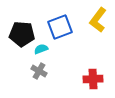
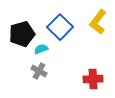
yellow L-shape: moved 2 px down
blue square: rotated 25 degrees counterclockwise
black pentagon: rotated 20 degrees counterclockwise
